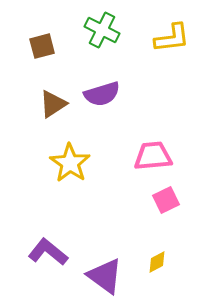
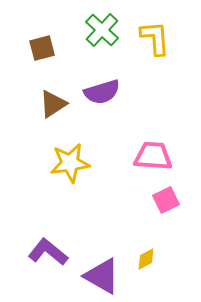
green cross: rotated 16 degrees clockwise
yellow L-shape: moved 17 px left; rotated 87 degrees counterclockwise
brown square: moved 2 px down
purple semicircle: moved 2 px up
pink trapezoid: rotated 9 degrees clockwise
yellow star: rotated 30 degrees clockwise
yellow diamond: moved 11 px left, 3 px up
purple triangle: moved 3 px left; rotated 6 degrees counterclockwise
